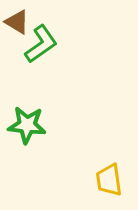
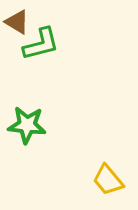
green L-shape: rotated 21 degrees clockwise
yellow trapezoid: moved 1 px left; rotated 32 degrees counterclockwise
